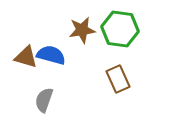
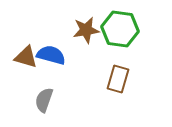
brown star: moved 4 px right
brown rectangle: rotated 40 degrees clockwise
